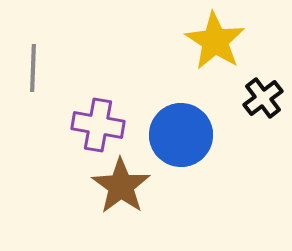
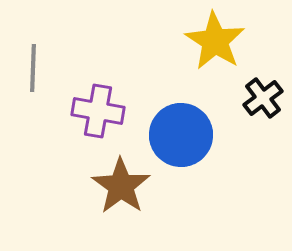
purple cross: moved 14 px up
